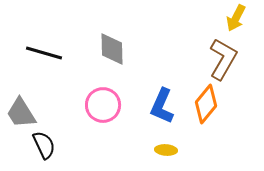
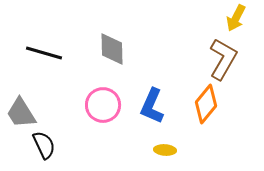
blue L-shape: moved 10 px left
yellow ellipse: moved 1 px left
